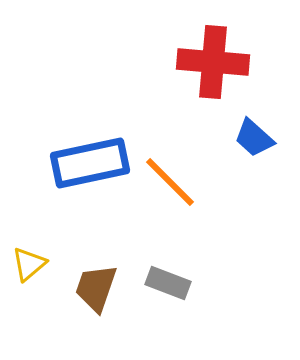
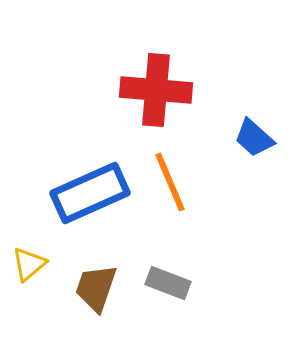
red cross: moved 57 px left, 28 px down
blue rectangle: moved 30 px down; rotated 12 degrees counterclockwise
orange line: rotated 22 degrees clockwise
